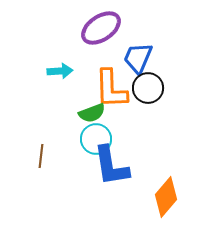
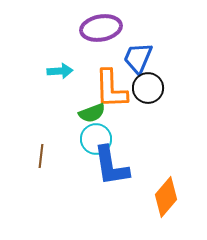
purple ellipse: rotated 24 degrees clockwise
